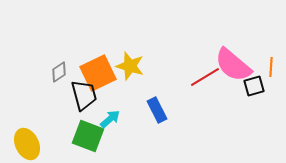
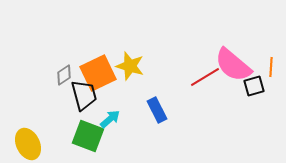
gray diamond: moved 5 px right, 3 px down
yellow ellipse: moved 1 px right
